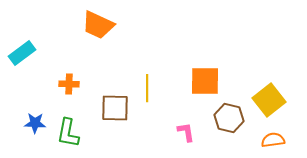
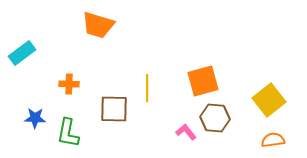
orange trapezoid: rotated 8 degrees counterclockwise
orange square: moved 2 px left; rotated 16 degrees counterclockwise
brown square: moved 1 px left, 1 px down
brown hexagon: moved 14 px left; rotated 8 degrees counterclockwise
blue star: moved 5 px up
pink L-shape: rotated 30 degrees counterclockwise
